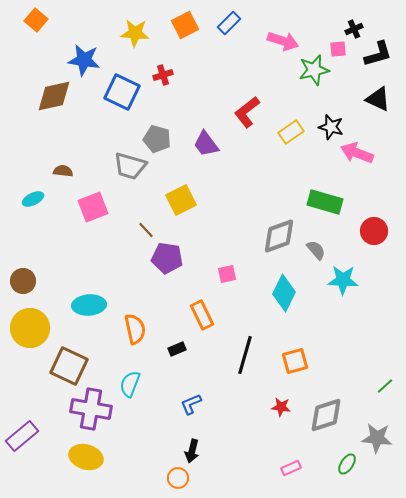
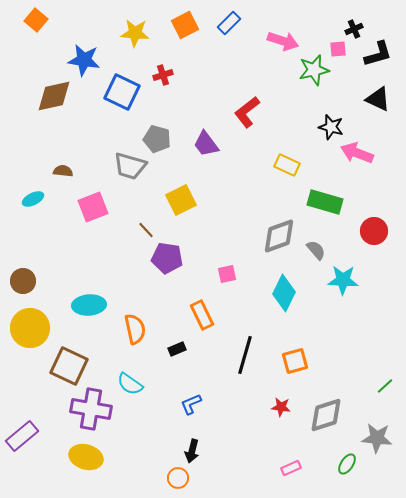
yellow rectangle at (291, 132): moved 4 px left, 33 px down; rotated 60 degrees clockwise
cyan semicircle at (130, 384): rotated 76 degrees counterclockwise
